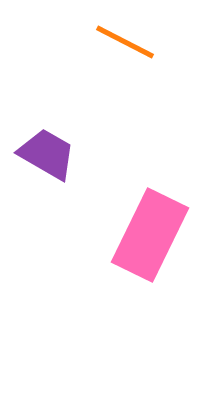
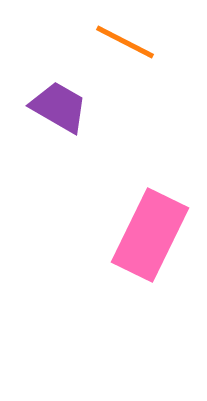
purple trapezoid: moved 12 px right, 47 px up
